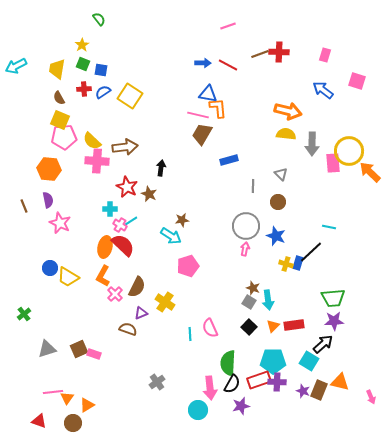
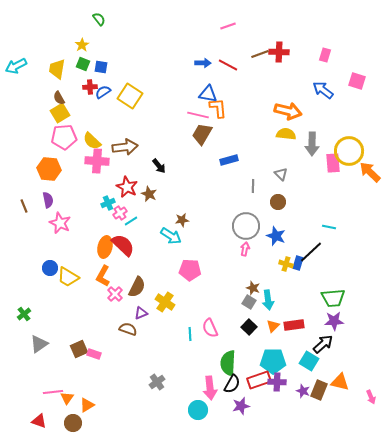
blue square at (101, 70): moved 3 px up
red cross at (84, 89): moved 6 px right, 2 px up
yellow square at (60, 120): moved 7 px up; rotated 36 degrees clockwise
black arrow at (161, 168): moved 2 px left, 2 px up; rotated 133 degrees clockwise
cyan cross at (110, 209): moved 2 px left, 6 px up; rotated 24 degrees counterclockwise
pink cross at (120, 225): moved 12 px up; rotated 24 degrees clockwise
pink pentagon at (188, 266): moved 2 px right, 4 px down; rotated 20 degrees clockwise
gray triangle at (47, 349): moved 8 px left, 5 px up; rotated 18 degrees counterclockwise
